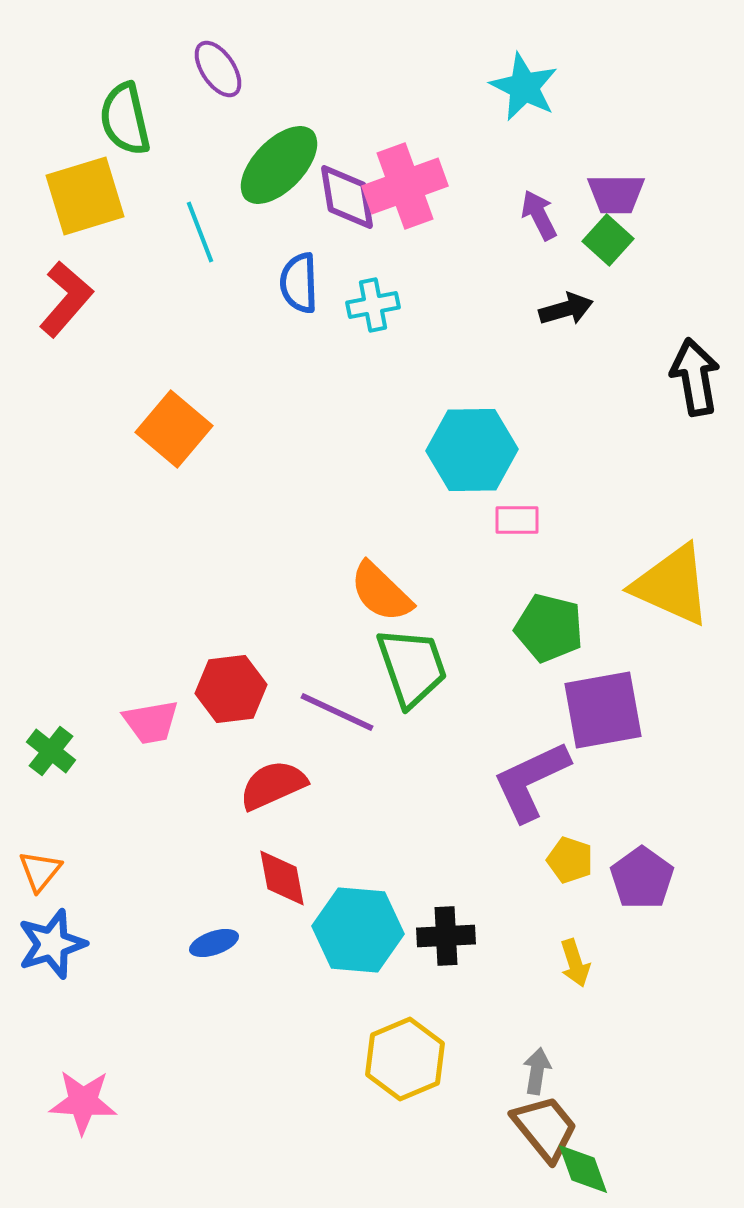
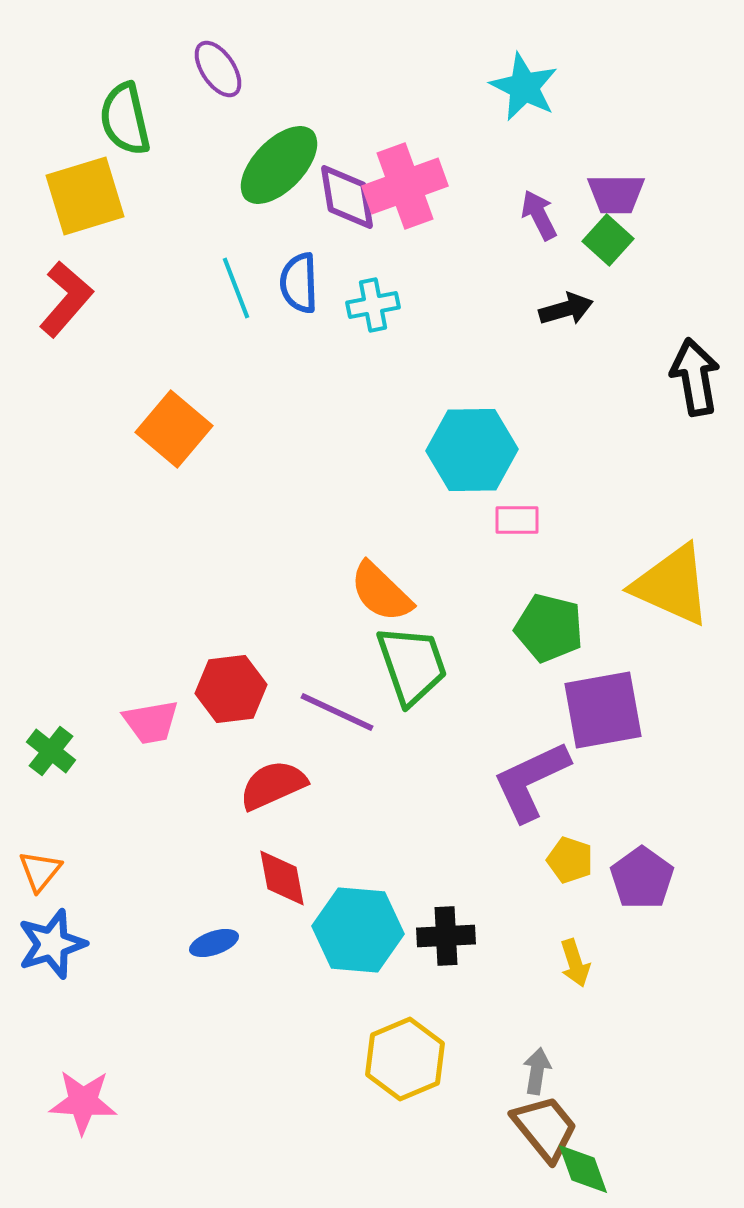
cyan line at (200, 232): moved 36 px right, 56 px down
green trapezoid at (412, 667): moved 2 px up
